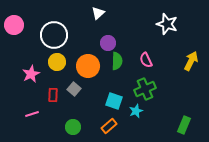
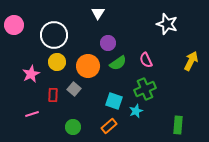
white triangle: rotated 16 degrees counterclockwise
green semicircle: moved 1 px right, 2 px down; rotated 54 degrees clockwise
green rectangle: moved 6 px left; rotated 18 degrees counterclockwise
